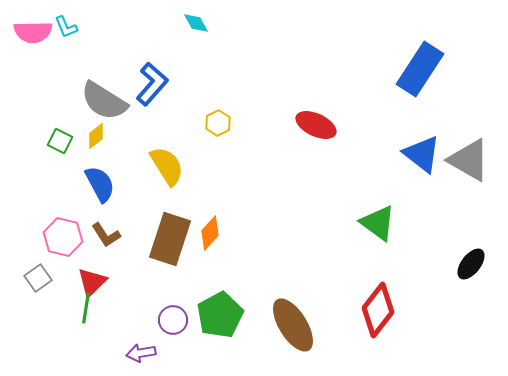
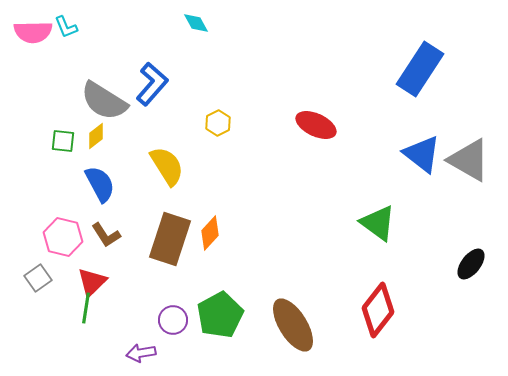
green square: moved 3 px right; rotated 20 degrees counterclockwise
